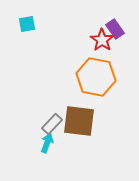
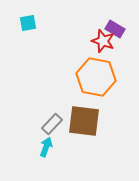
cyan square: moved 1 px right, 1 px up
purple rectangle: rotated 24 degrees counterclockwise
red star: moved 1 px right, 1 px down; rotated 15 degrees counterclockwise
brown square: moved 5 px right
cyan arrow: moved 1 px left, 4 px down
